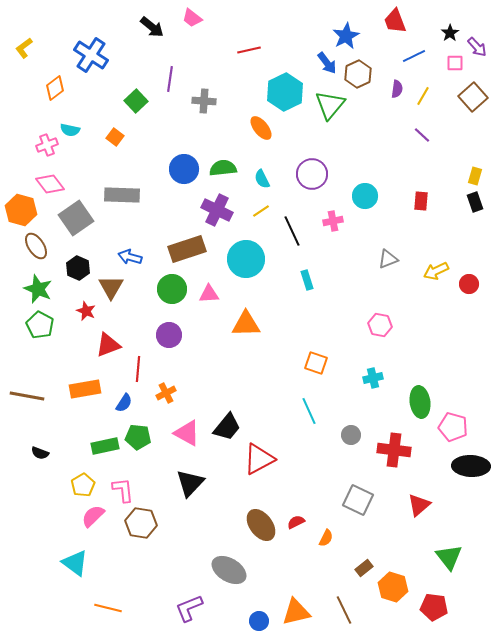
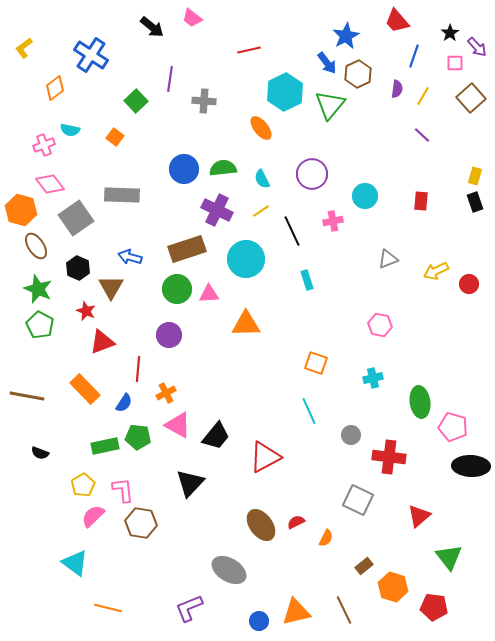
red trapezoid at (395, 21): moved 2 px right; rotated 20 degrees counterclockwise
blue line at (414, 56): rotated 45 degrees counterclockwise
brown square at (473, 97): moved 2 px left, 1 px down
pink cross at (47, 145): moved 3 px left
green circle at (172, 289): moved 5 px right
red triangle at (108, 345): moved 6 px left, 3 px up
orange rectangle at (85, 389): rotated 56 degrees clockwise
black trapezoid at (227, 427): moved 11 px left, 9 px down
pink triangle at (187, 433): moved 9 px left, 8 px up
red cross at (394, 450): moved 5 px left, 7 px down
red triangle at (259, 459): moved 6 px right, 2 px up
red triangle at (419, 505): moved 11 px down
brown rectangle at (364, 568): moved 2 px up
